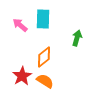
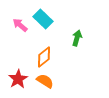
cyan rectangle: rotated 48 degrees counterclockwise
red star: moved 4 px left, 3 px down
